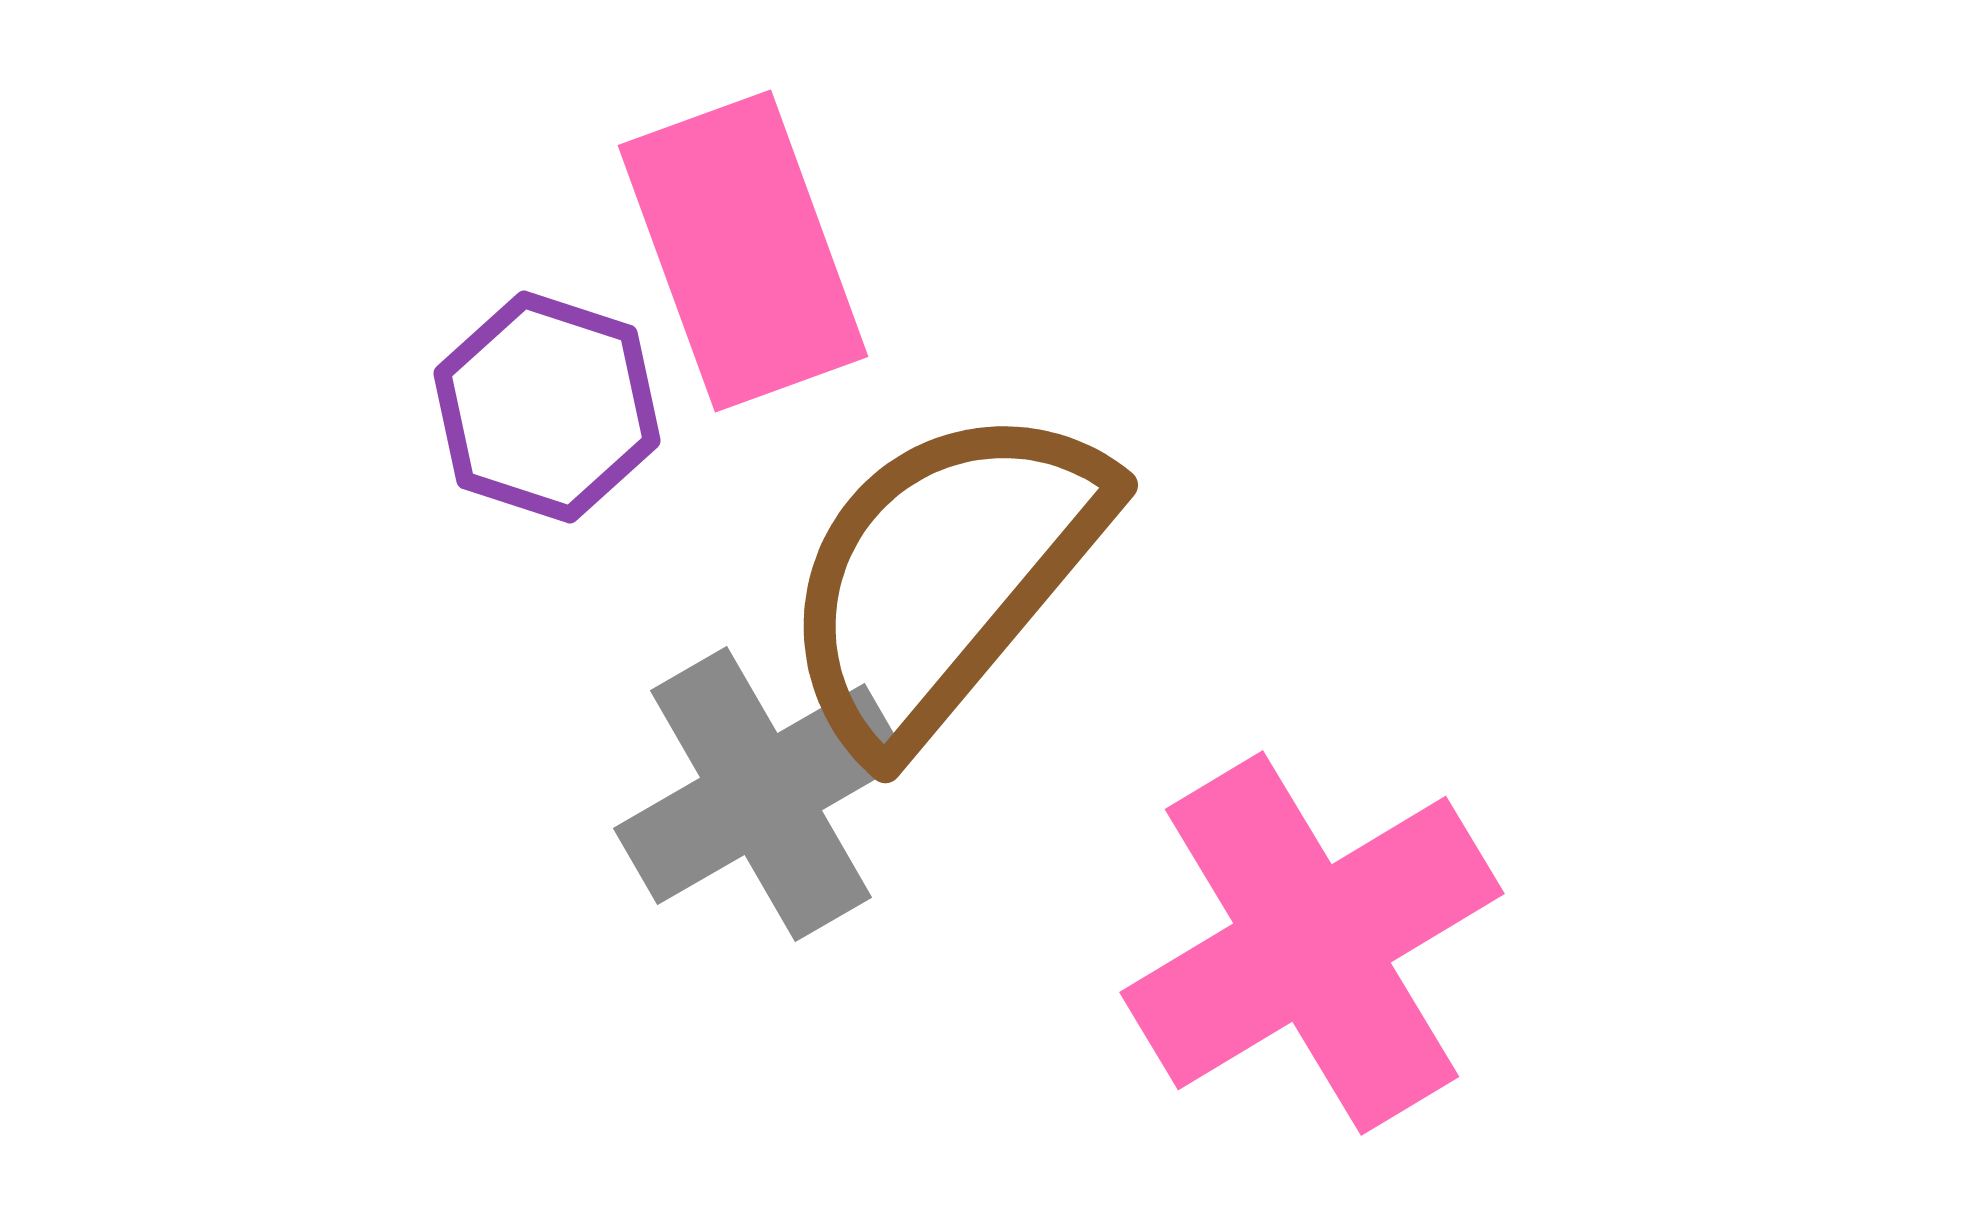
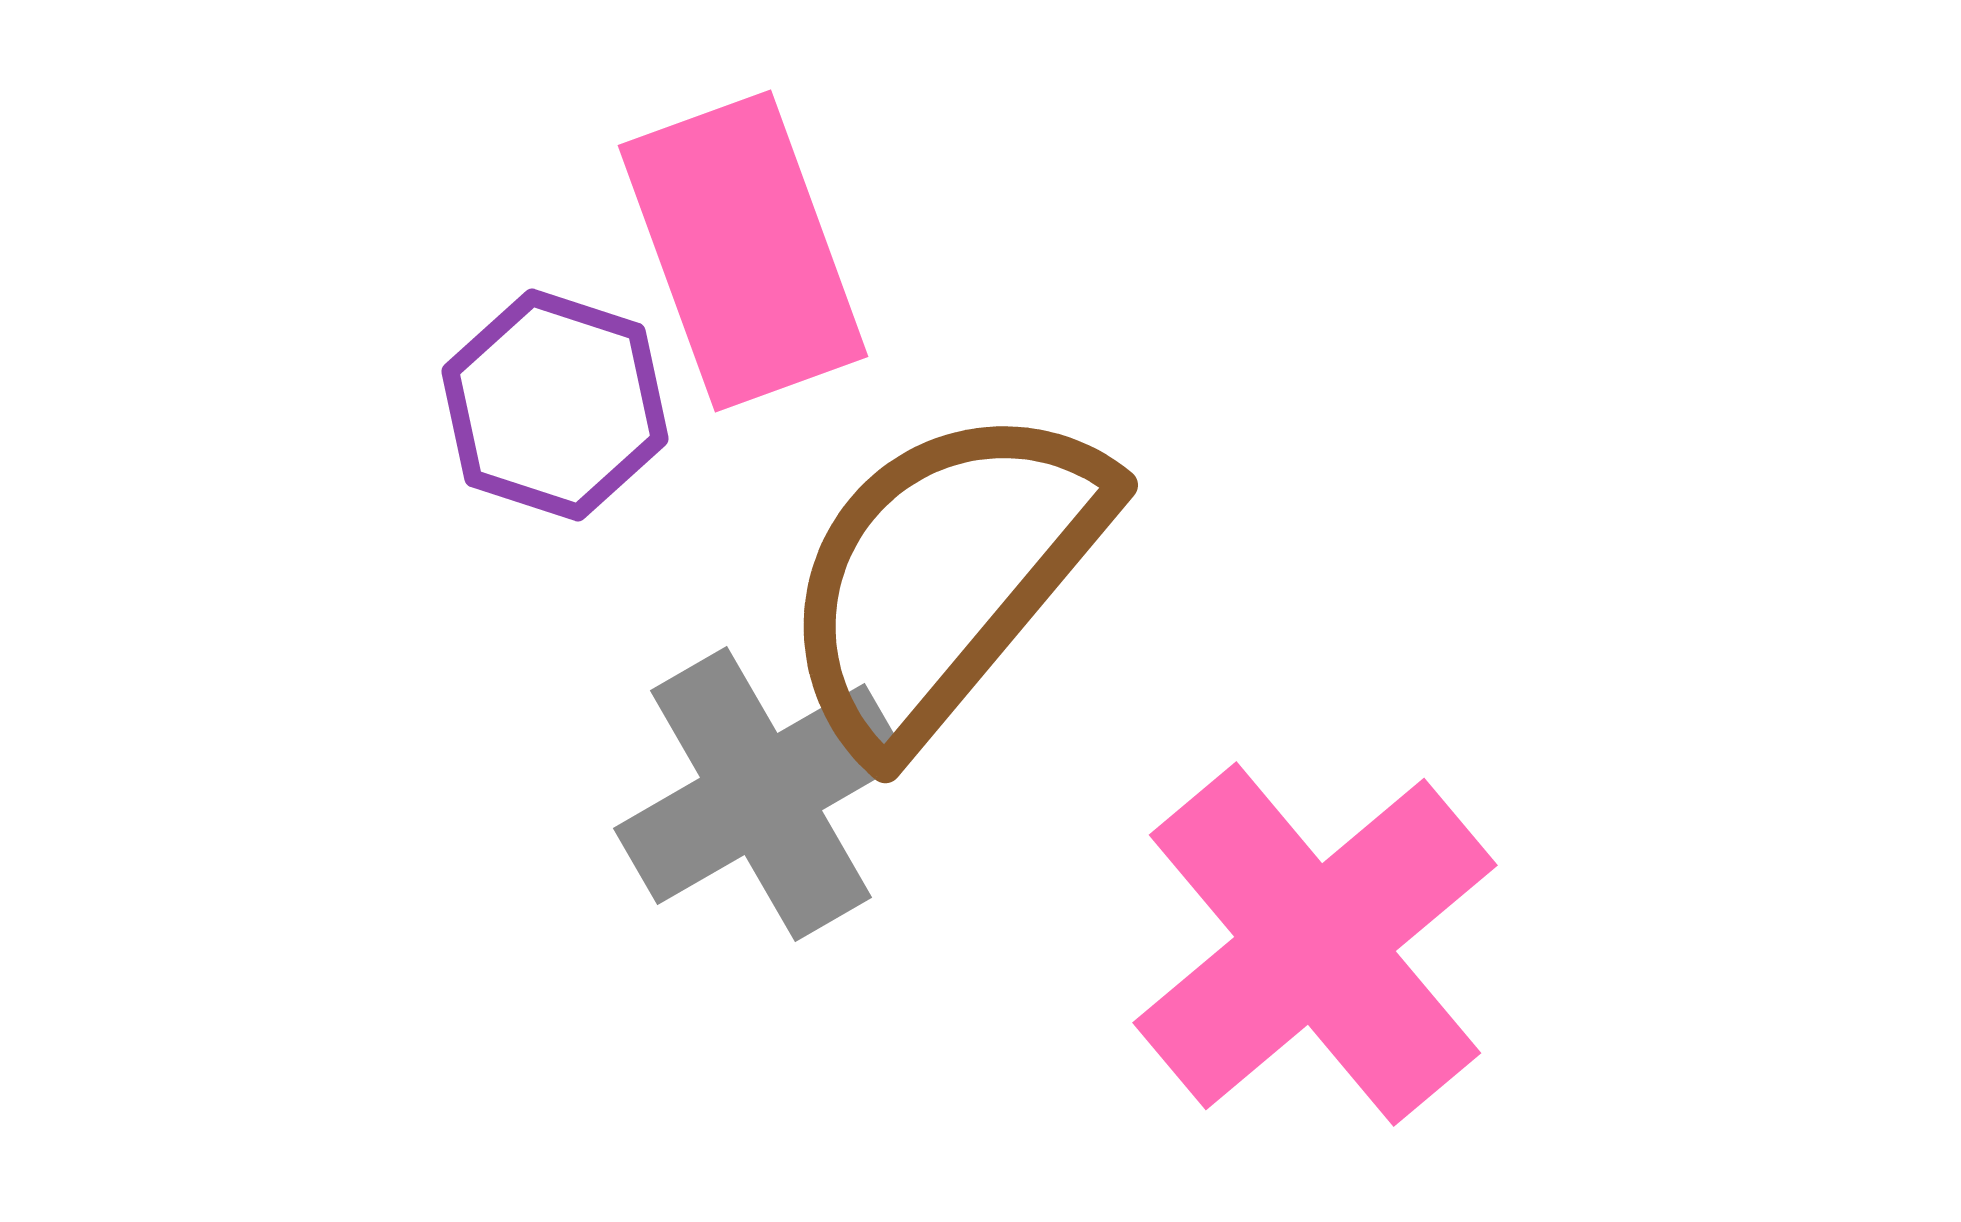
purple hexagon: moved 8 px right, 2 px up
pink cross: moved 3 px right, 1 px down; rotated 9 degrees counterclockwise
